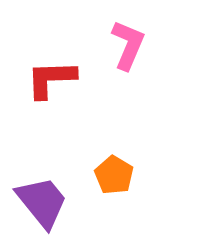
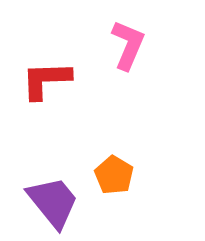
red L-shape: moved 5 px left, 1 px down
purple trapezoid: moved 11 px right
